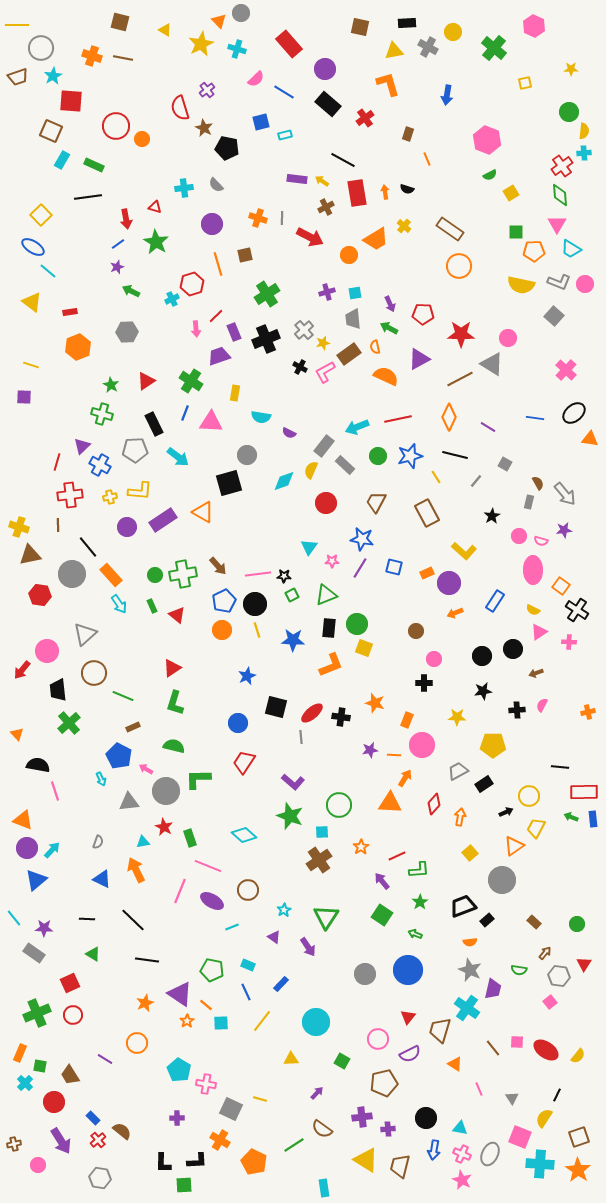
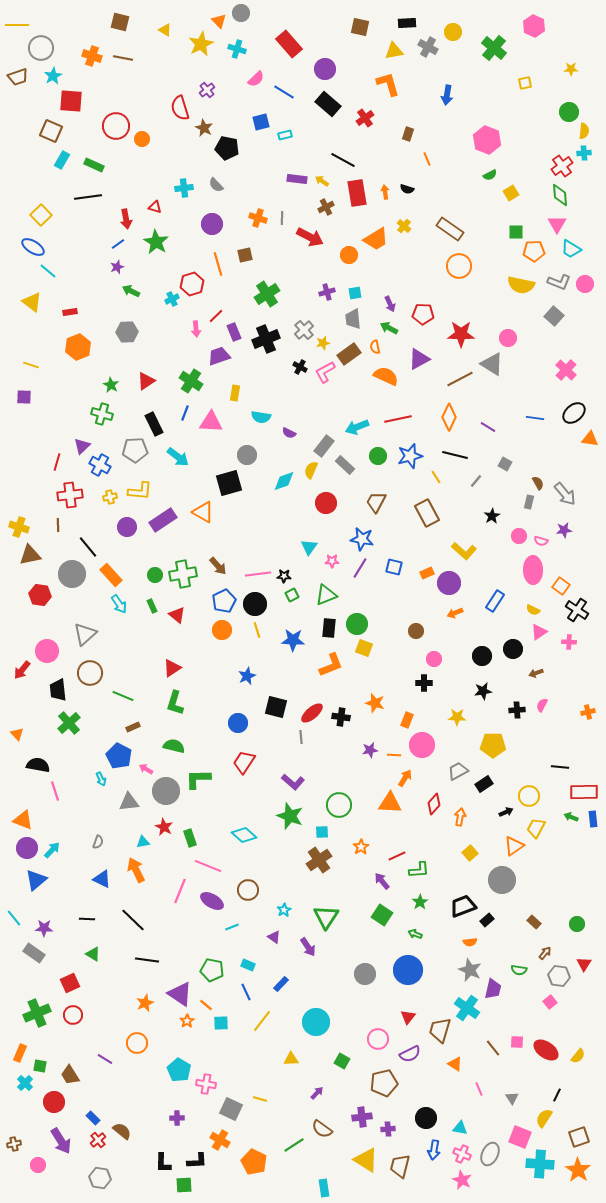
brown circle at (94, 673): moved 4 px left
